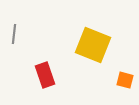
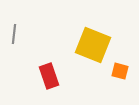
red rectangle: moved 4 px right, 1 px down
orange square: moved 5 px left, 9 px up
